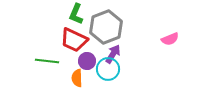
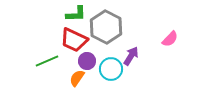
green L-shape: rotated 115 degrees counterclockwise
gray hexagon: rotated 12 degrees counterclockwise
pink semicircle: rotated 24 degrees counterclockwise
purple arrow: moved 18 px right, 2 px down
green line: rotated 30 degrees counterclockwise
cyan circle: moved 3 px right
orange semicircle: rotated 36 degrees clockwise
